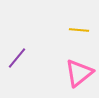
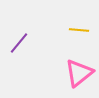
purple line: moved 2 px right, 15 px up
